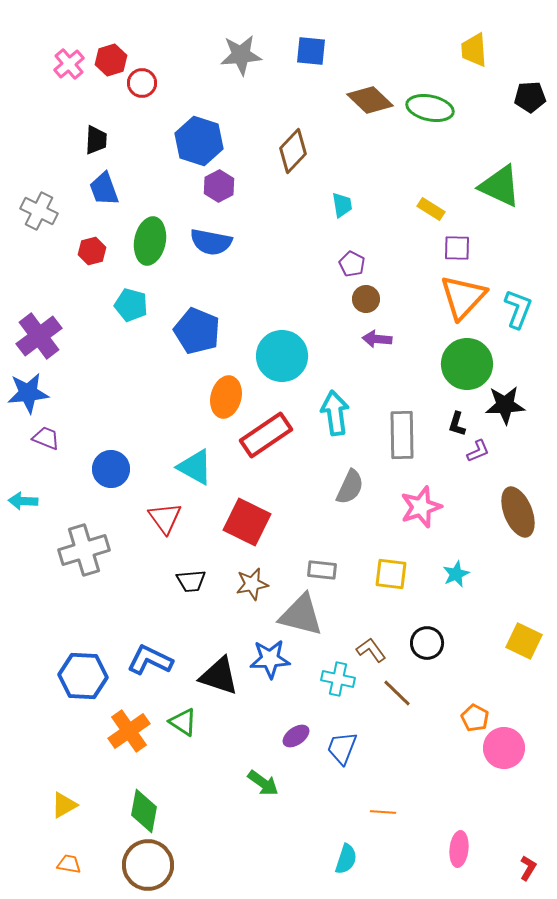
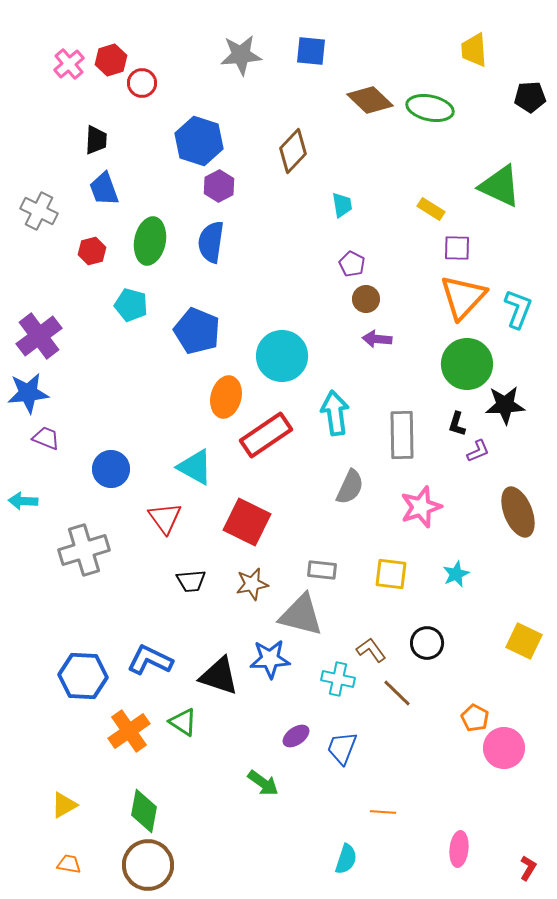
blue semicircle at (211, 242): rotated 87 degrees clockwise
